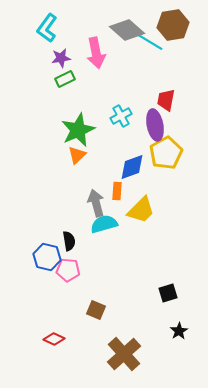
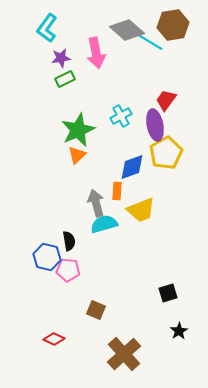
red trapezoid: rotated 25 degrees clockwise
yellow trapezoid: rotated 24 degrees clockwise
